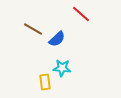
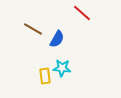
red line: moved 1 px right, 1 px up
blue semicircle: rotated 18 degrees counterclockwise
yellow rectangle: moved 6 px up
